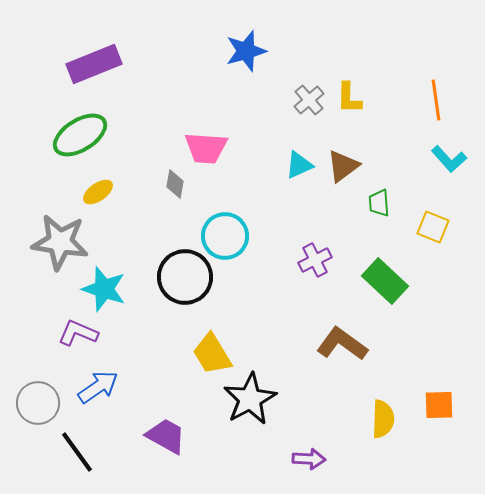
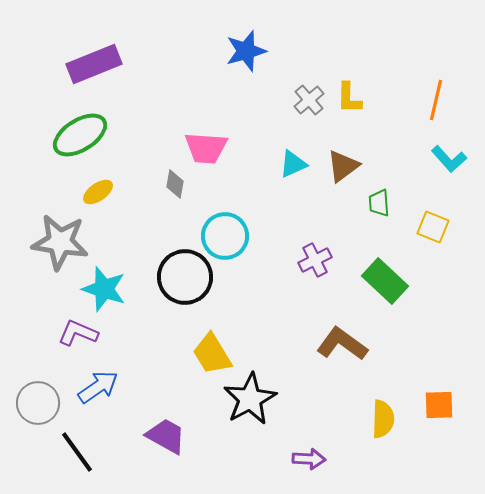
orange line: rotated 21 degrees clockwise
cyan triangle: moved 6 px left, 1 px up
